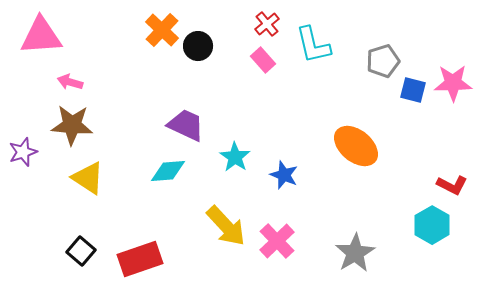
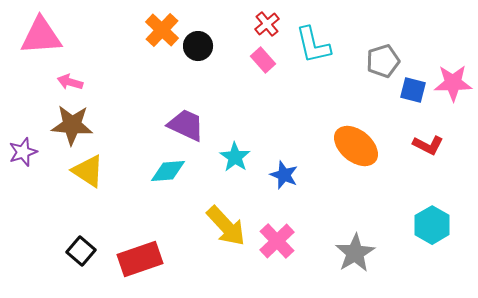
yellow triangle: moved 7 px up
red L-shape: moved 24 px left, 40 px up
